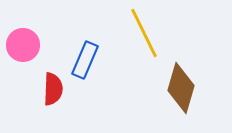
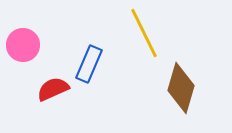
blue rectangle: moved 4 px right, 4 px down
red semicircle: rotated 116 degrees counterclockwise
